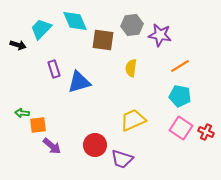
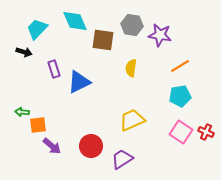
gray hexagon: rotated 15 degrees clockwise
cyan trapezoid: moved 4 px left
black arrow: moved 6 px right, 7 px down
blue triangle: rotated 10 degrees counterclockwise
cyan pentagon: rotated 20 degrees counterclockwise
green arrow: moved 1 px up
yellow trapezoid: moved 1 px left
pink square: moved 4 px down
red circle: moved 4 px left, 1 px down
purple trapezoid: rotated 130 degrees clockwise
